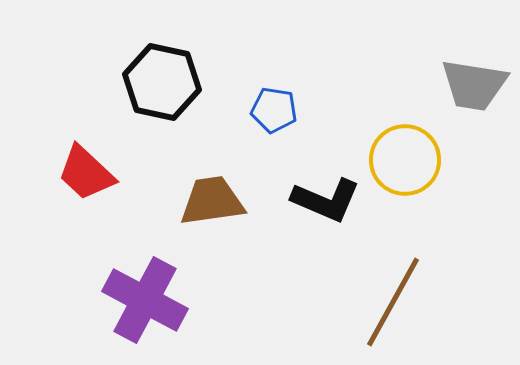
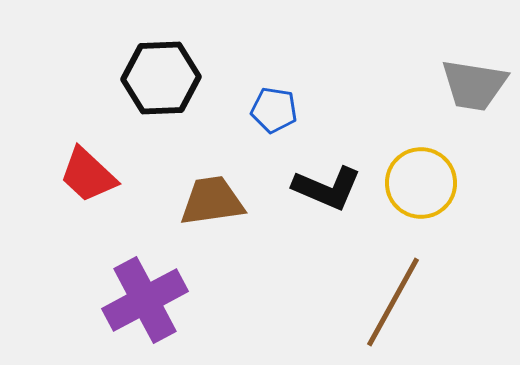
black hexagon: moved 1 px left, 4 px up; rotated 14 degrees counterclockwise
yellow circle: moved 16 px right, 23 px down
red trapezoid: moved 2 px right, 2 px down
black L-shape: moved 1 px right, 12 px up
purple cross: rotated 34 degrees clockwise
